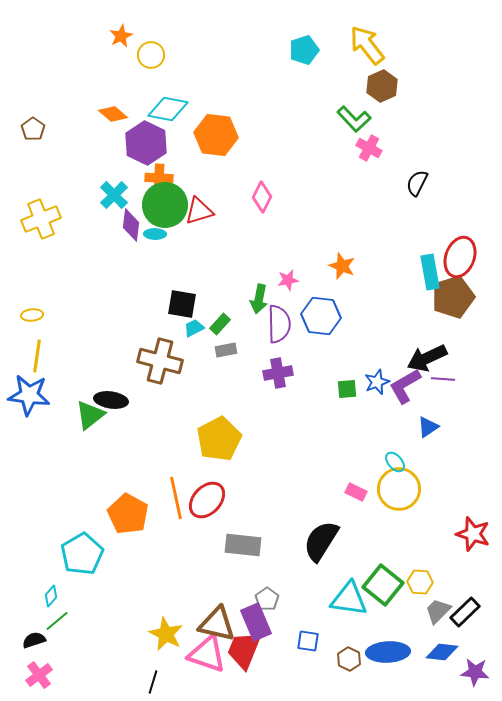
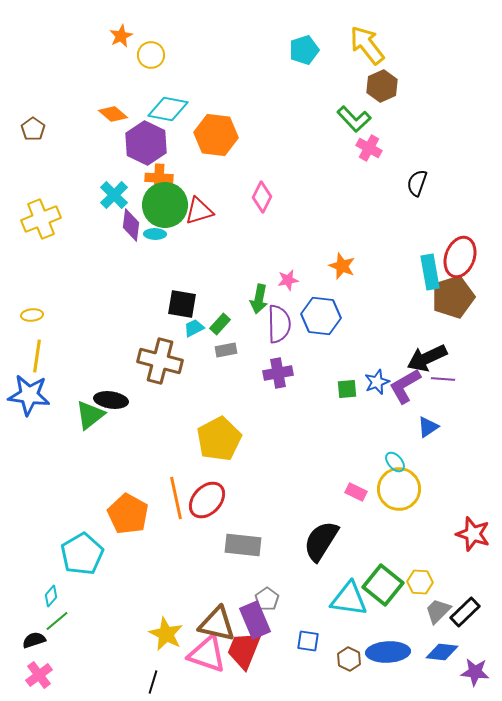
black semicircle at (417, 183): rotated 8 degrees counterclockwise
purple rectangle at (256, 622): moved 1 px left, 2 px up
